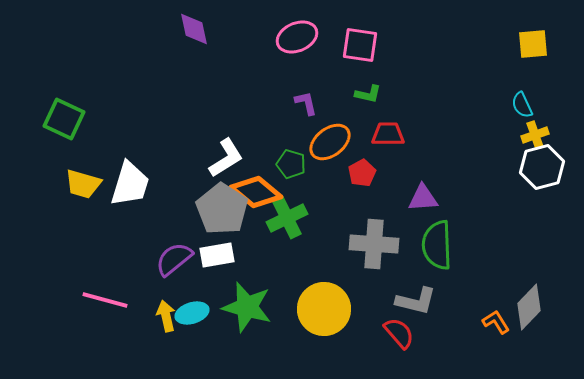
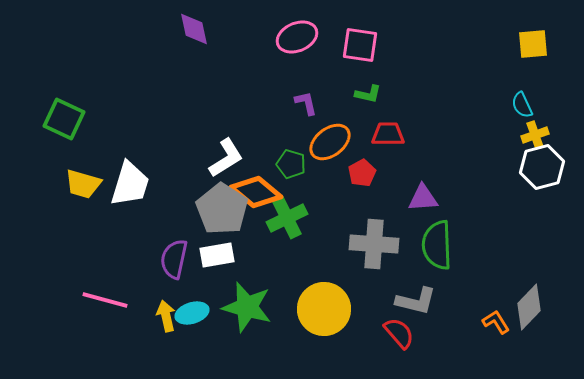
purple semicircle: rotated 39 degrees counterclockwise
